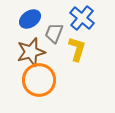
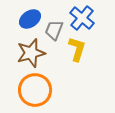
gray trapezoid: moved 3 px up
brown star: moved 1 px down
orange circle: moved 4 px left, 10 px down
